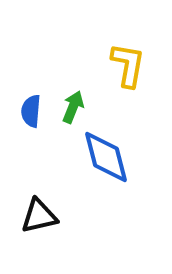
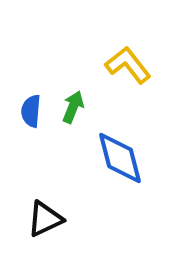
yellow L-shape: rotated 48 degrees counterclockwise
blue diamond: moved 14 px right, 1 px down
black triangle: moved 6 px right, 3 px down; rotated 12 degrees counterclockwise
